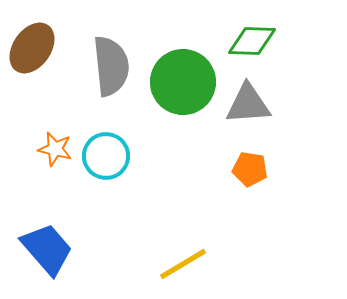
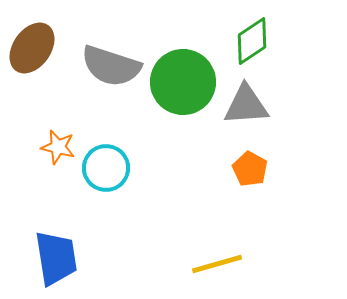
green diamond: rotated 36 degrees counterclockwise
gray semicircle: rotated 114 degrees clockwise
gray triangle: moved 2 px left, 1 px down
orange star: moved 3 px right, 2 px up
cyan circle: moved 12 px down
orange pentagon: rotated 20 degrees clockwise
blue trapezoid: moved 9 px right, 9 px down; rotated 32 degrees clockwise
yellow line: moved 34 px right; rotated 15 degrees clockwise
